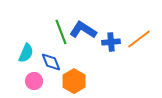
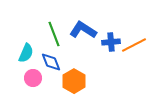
green line: moved 7 px left, 2 px down
orange line: moved 5 px left, 6 px down; rotated 10 degrees clockwise
pink circle: moved 1 px left, 3 px up
